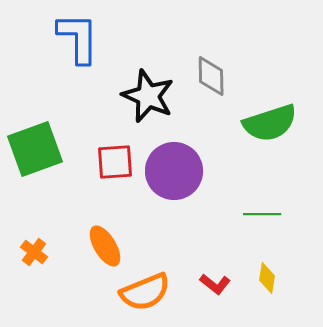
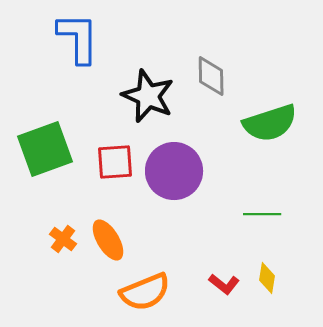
green square: moved 10 px right
orange ellipse: moved 3 px right, 6 px up
orange cross: moved 29 px right, 13 px up
red L-shape: moved 9 px right
